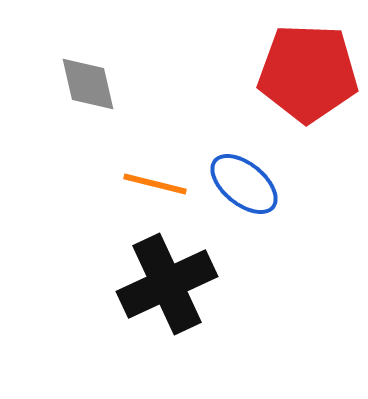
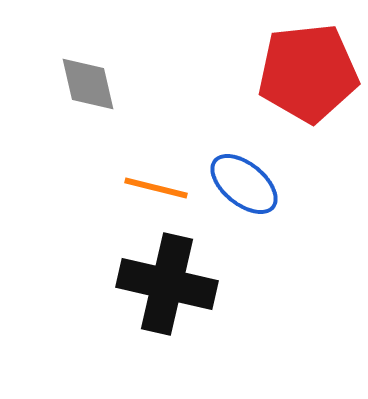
red pentagon: rotated 8 degrees counterclockwise
orange line: moved 1 px right, 4 px down
black cross: rotated 38 degrees clockwise
